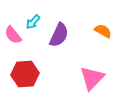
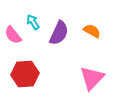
cyan arrow: rotated 105 degrees clockwise
orange semicircle: moved 11 px left
purple semicircle: moved 2 px up
